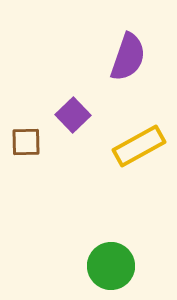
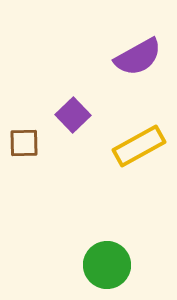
purple semicircle: moved 10 px right; rotated 42 degrees clockwise
brown square: moved 2 px left, 1 px down
green circle: moved 4 px left, 1 px up
